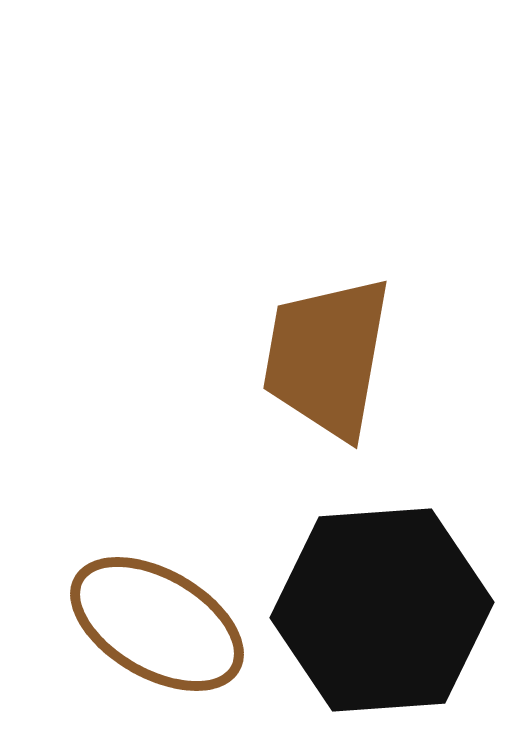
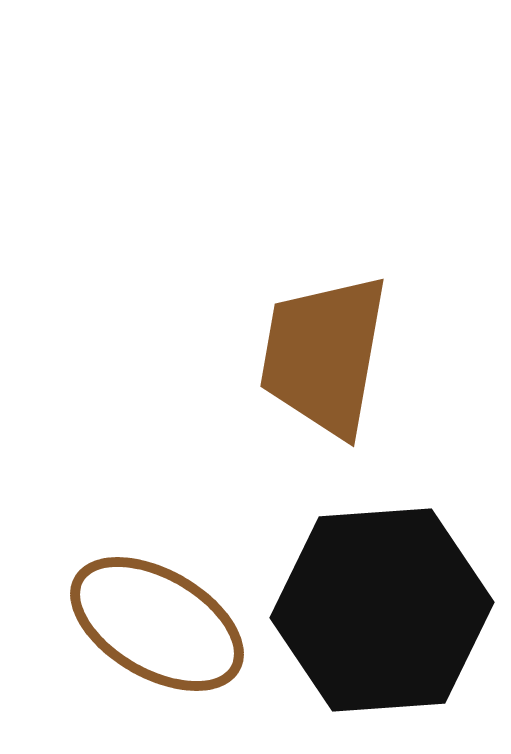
brown trapezoid: moved 3 px left, 2 px up
